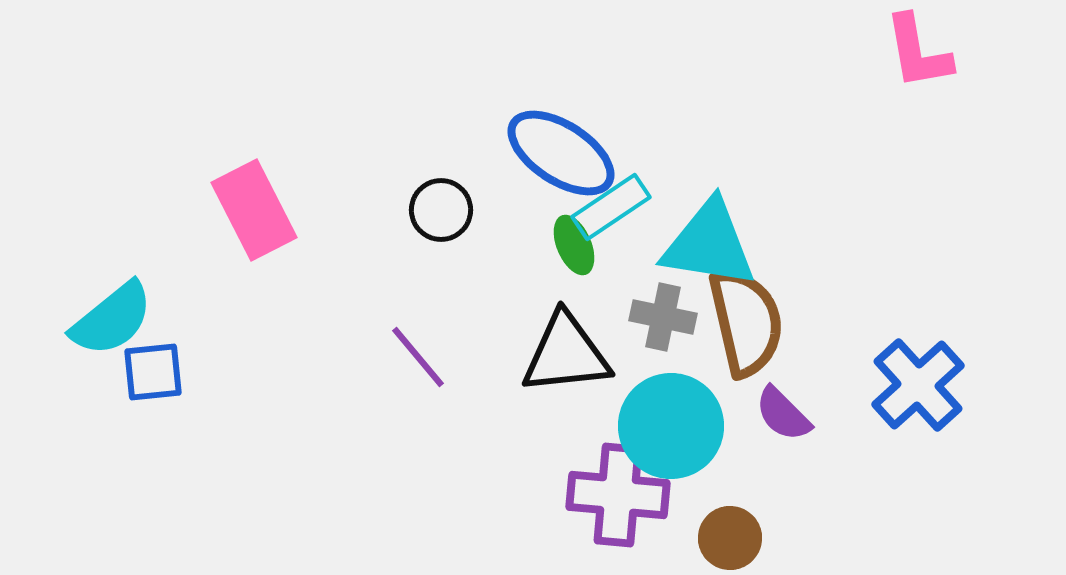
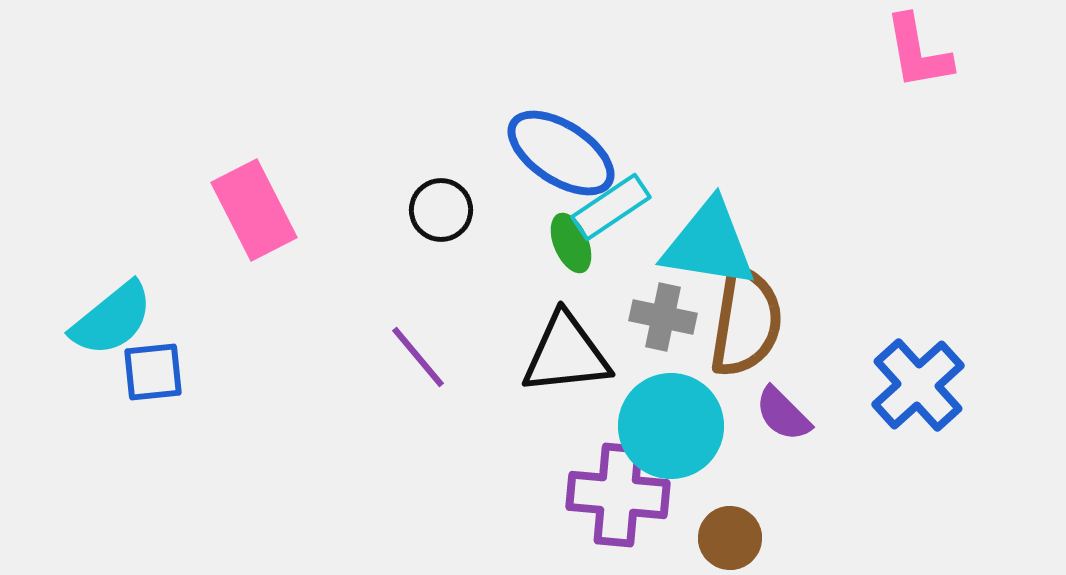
green ellipse: moved 3 px left, 2 px up
brown semicircle: rotated 22 degrees clockwise
